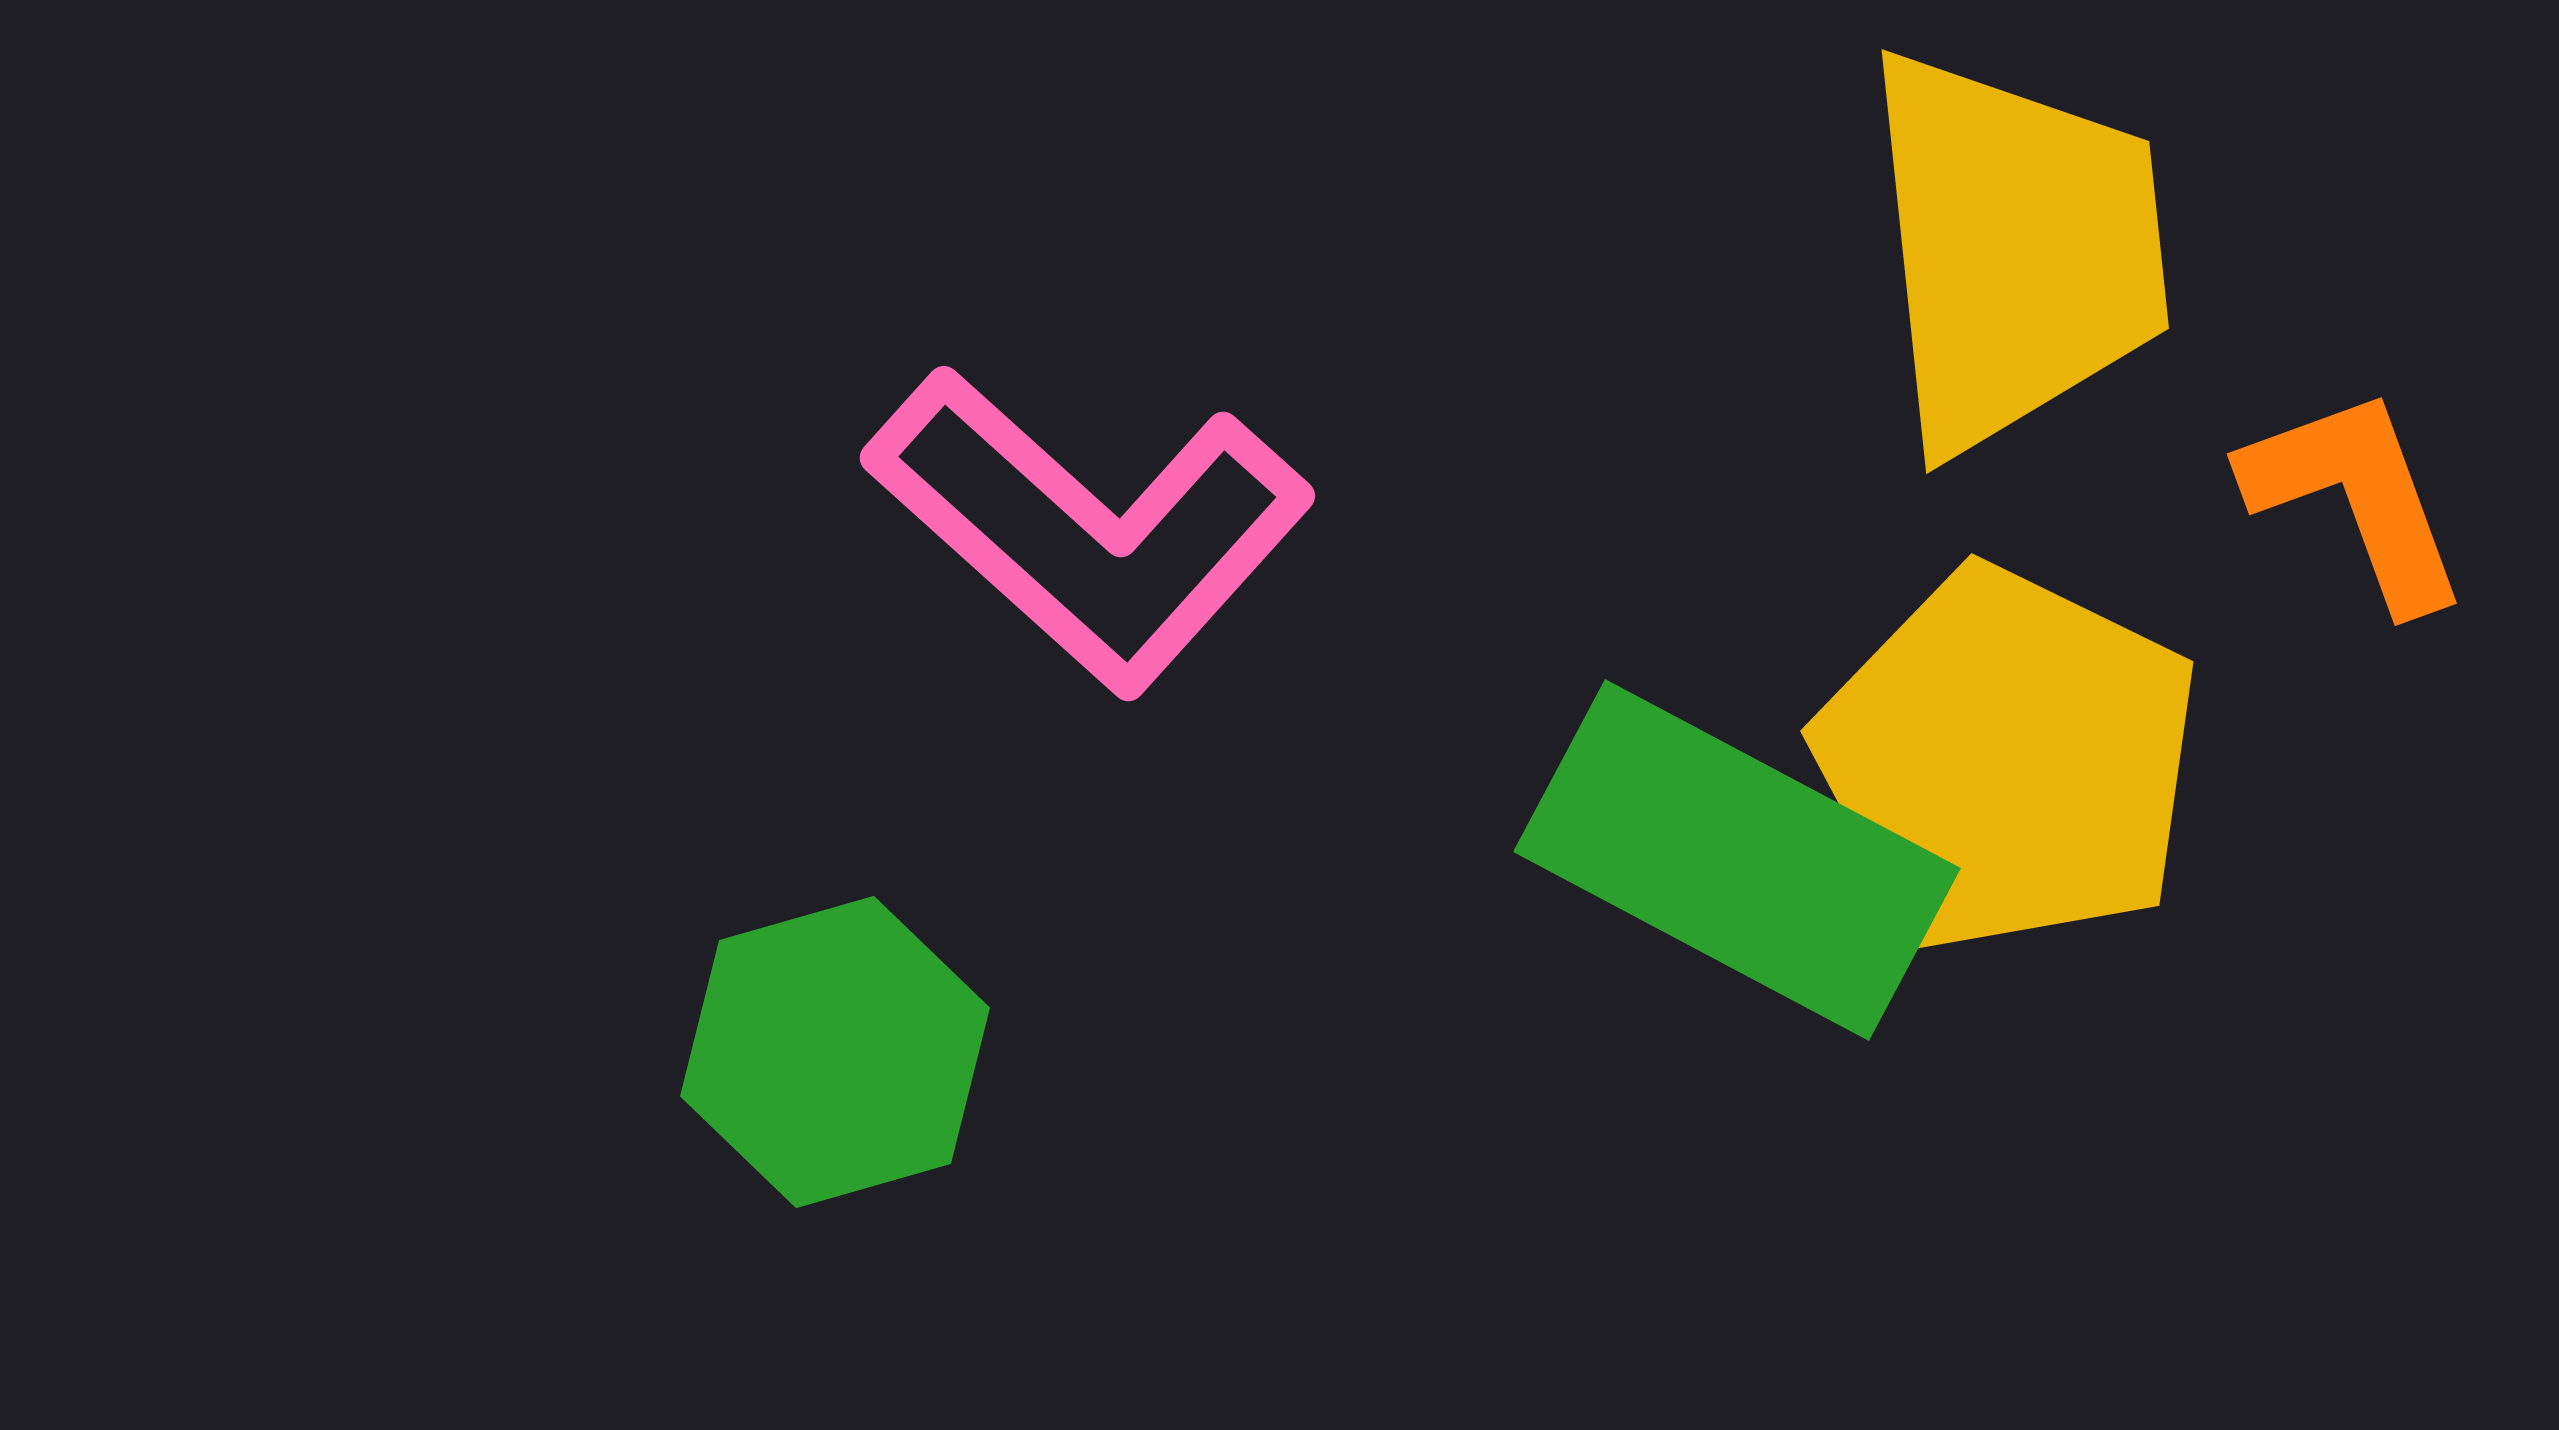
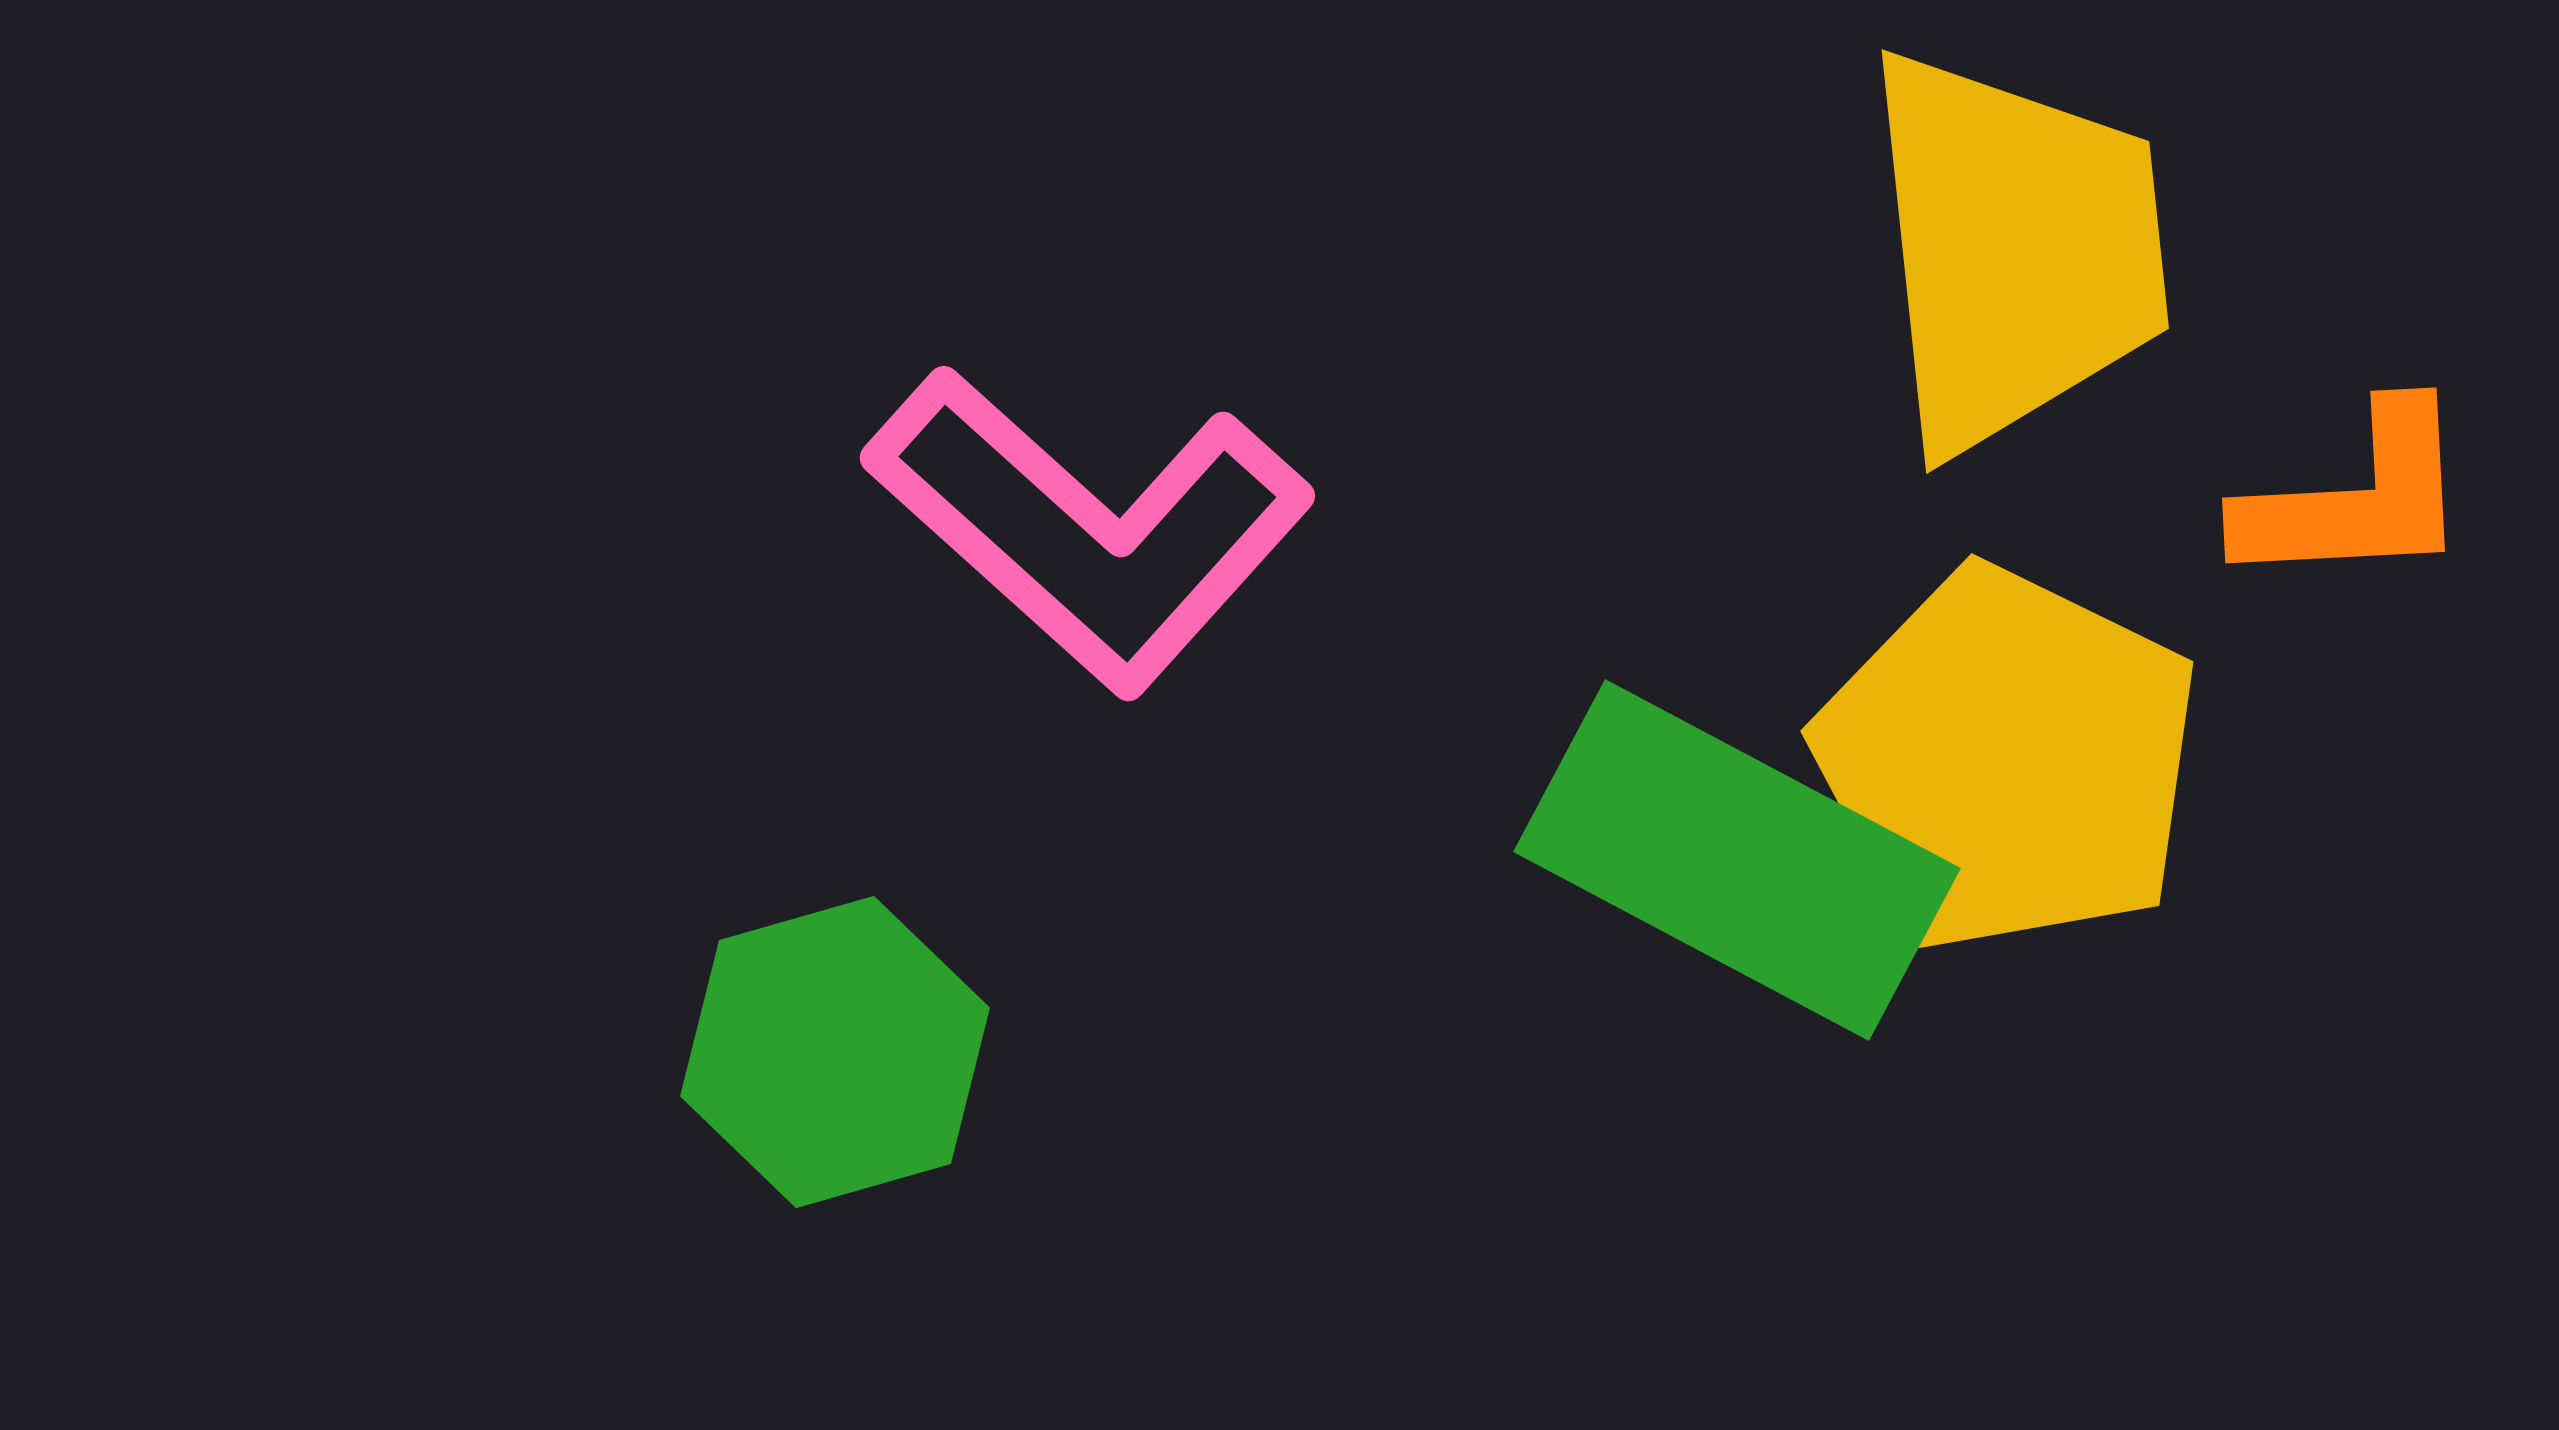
orange L-shape: rotated 107 degrees clockwise
